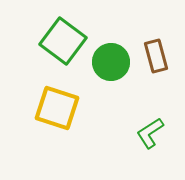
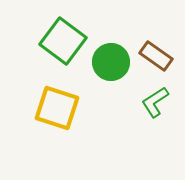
brown rectangle: rotated 40 degrees counterclockwise
green L-shape: moved 5 px right, 31 px up
